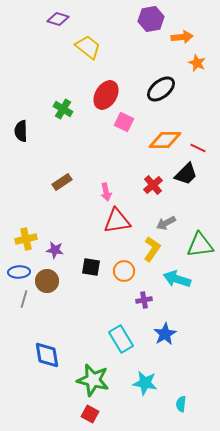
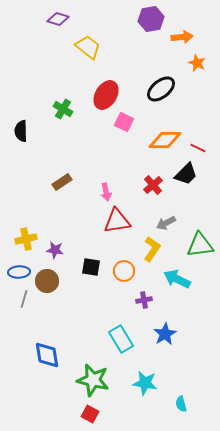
cyan arrow: rotated 8 degrees clockwise
cyan semicircle: rotated 21 degrees counterclockwise
